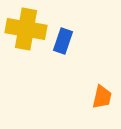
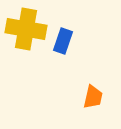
orange trapezoid: moved 9 px left
